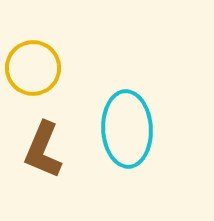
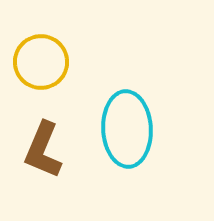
yellow circle: moved 8 px right, 6 px up
